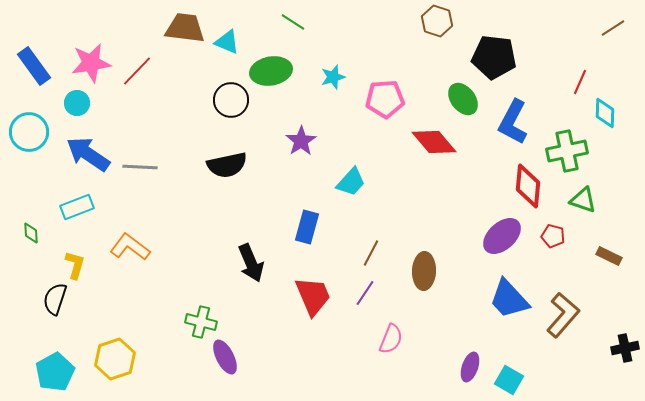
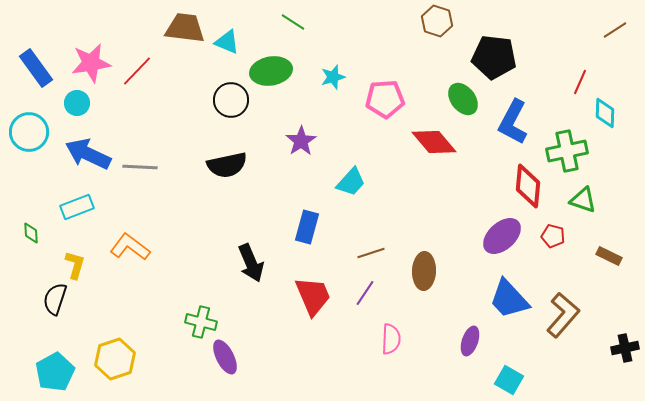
brown line at (613, 28): moved 2 px right, 2 px down
blue rectangle at (34, 66): moved 2 px right, 2 px down
blue arrow at (88, 154): rotated 9 degrees counterclockwise
brown line at (371, 253): rotated 44 degrees clockwise
pink semicircle at (391, 339): rotated 20 degrees counterclockwise
purple ellipse at (470, 367): moved 26 px up
